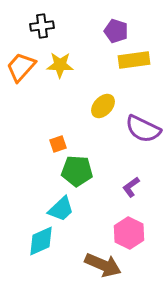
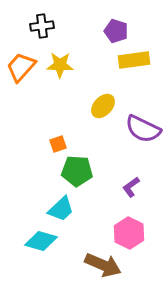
cyan diamond: rotated 40 degrees clockwise
